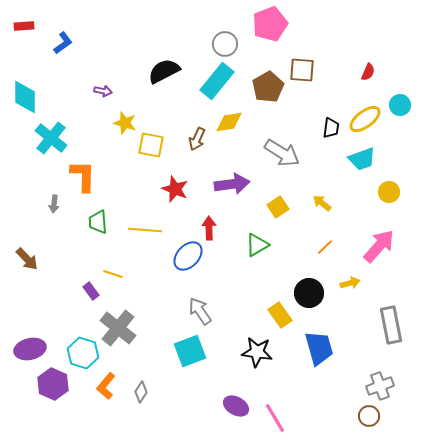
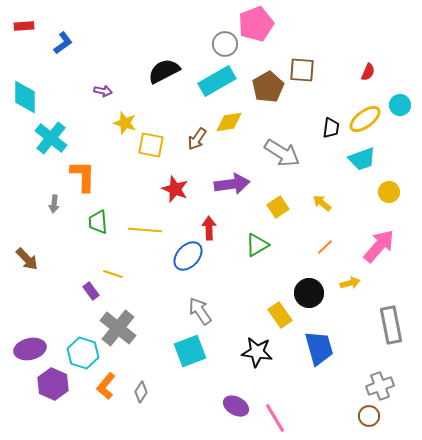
pink pentagon at (270, 24): moved 14 px left
cyan rectangle at (217, 81): rotated 21 degrees clockwise
brown arrow at (197, 139): rotated 10 degrees clockwise
